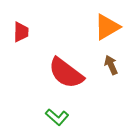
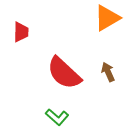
orange triangle: moved 9 px up
brown arrow: moved 3 px left, 7 px down
red semicircle: moved 2 px left; rotated 6 degrees clockwise
